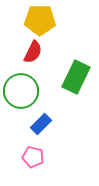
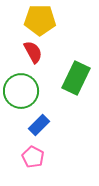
red semicircle: rotated 55 degrees counterclockwise
green rectangle: moved 1 px down
blue rectangle: moved 2 px left, 1 px down
pink pentagon: rotated 15 degrees clockwise
